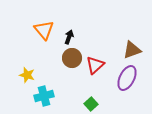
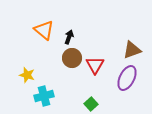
orange triangle: rotated 10 degrees counterclockwise
red triangle: rotated 18 degrees counterclockwise
